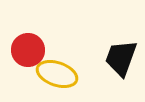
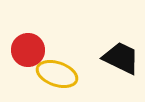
black trapezoid: rotated 96 degrees clockwise
